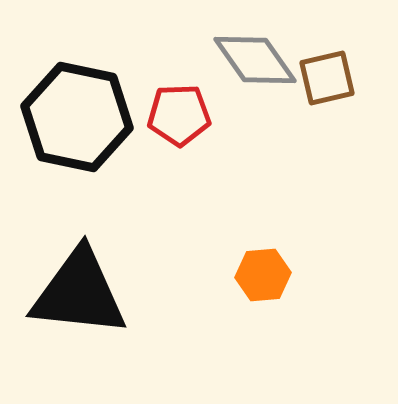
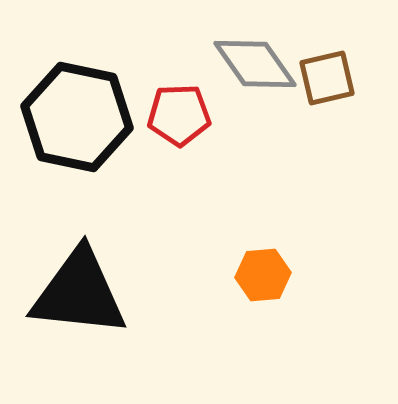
gray diamond: moved 4 px down
